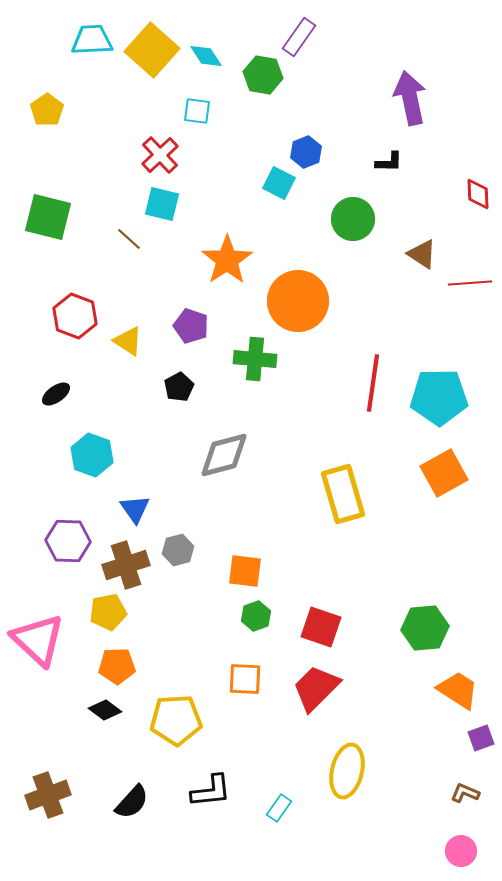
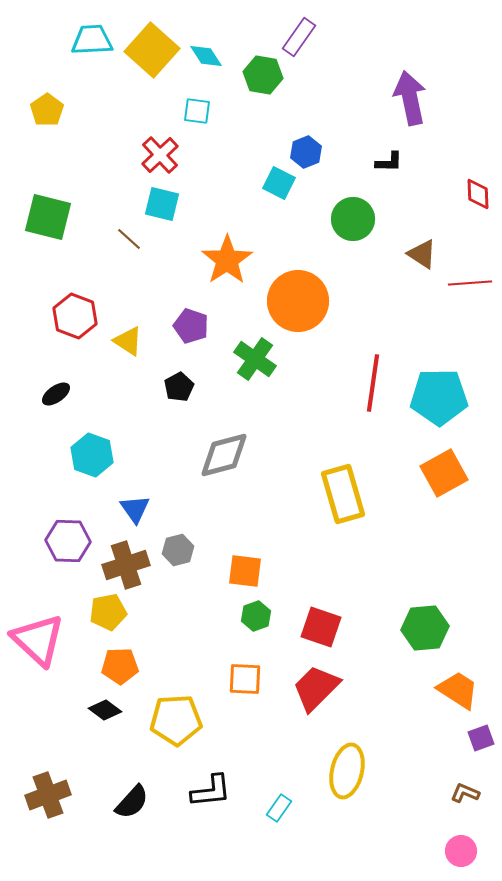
green cross at (255, 359): rotated 30 degrees clockwise
orange pentagon at (117, 666): moved 3 px right
